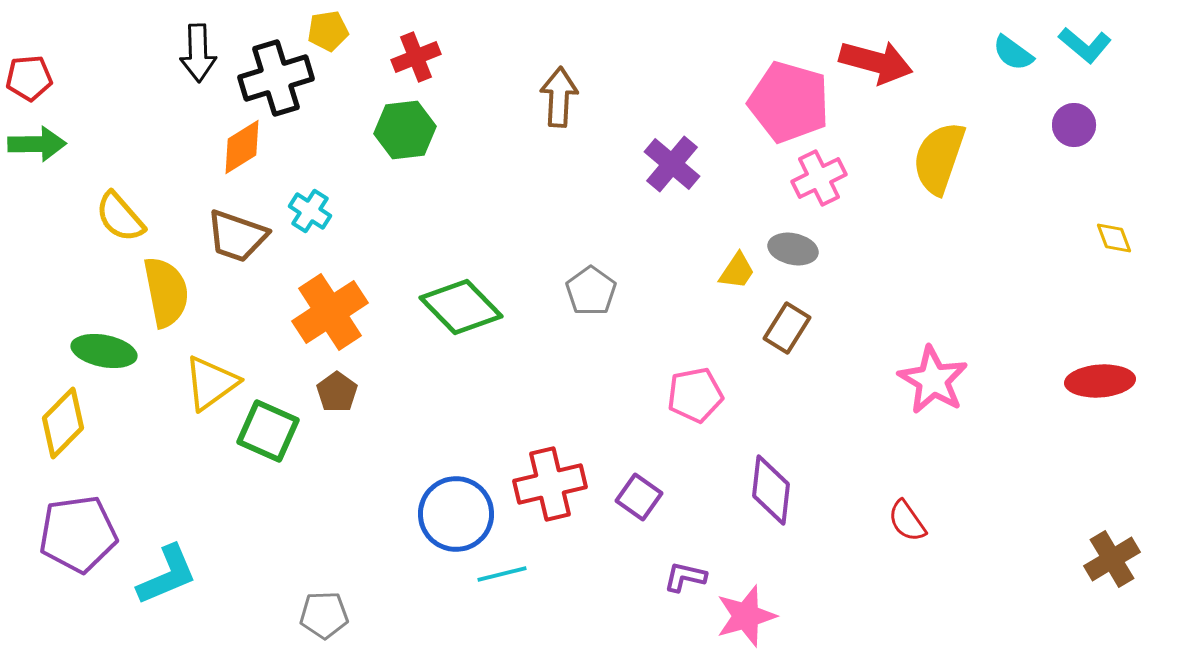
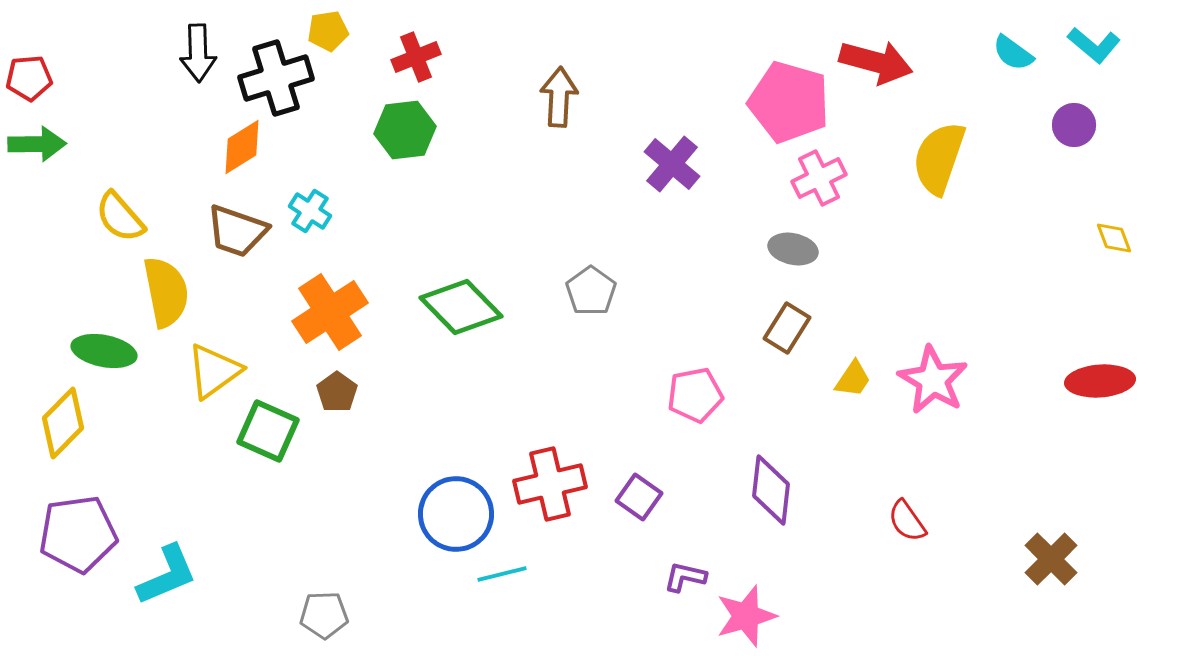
cyan L-shape at (1085, 45): moved 9 px right
brown trapezoid at (237, 236): moved 5 px up
yellow trapezoid at (737, 271): moved 116 px right, 108 px down
yellow triangle at (211, 383): moved 3 px right, 12 px up
brown cross at (1112, 559): moved 61 px left; rotated 14 degrees counterclockwise
